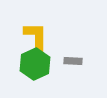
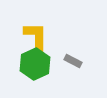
gray rectangle: rotated 24 degrees clockwise
